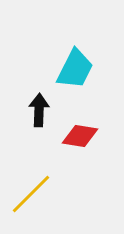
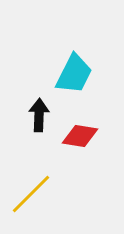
cyan trapezoid: moved 1 px left, 5 px down
black arrow: moved 5 px down
